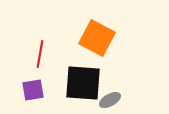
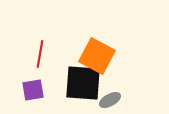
orange square: moved 18 px down
